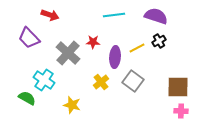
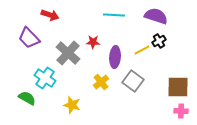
cyan line: rotated 10 degrees clockwise
yellow line: moved 5 px right, 2 px down
cyan cross: moved 1 px right, 2 px up
